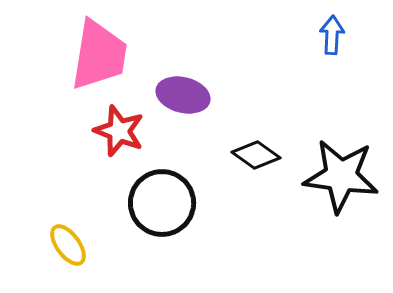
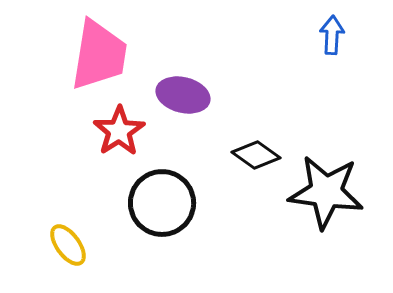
red star: rotated 18 degrees clockwise
black star: moved 15 px left, 16 px down
